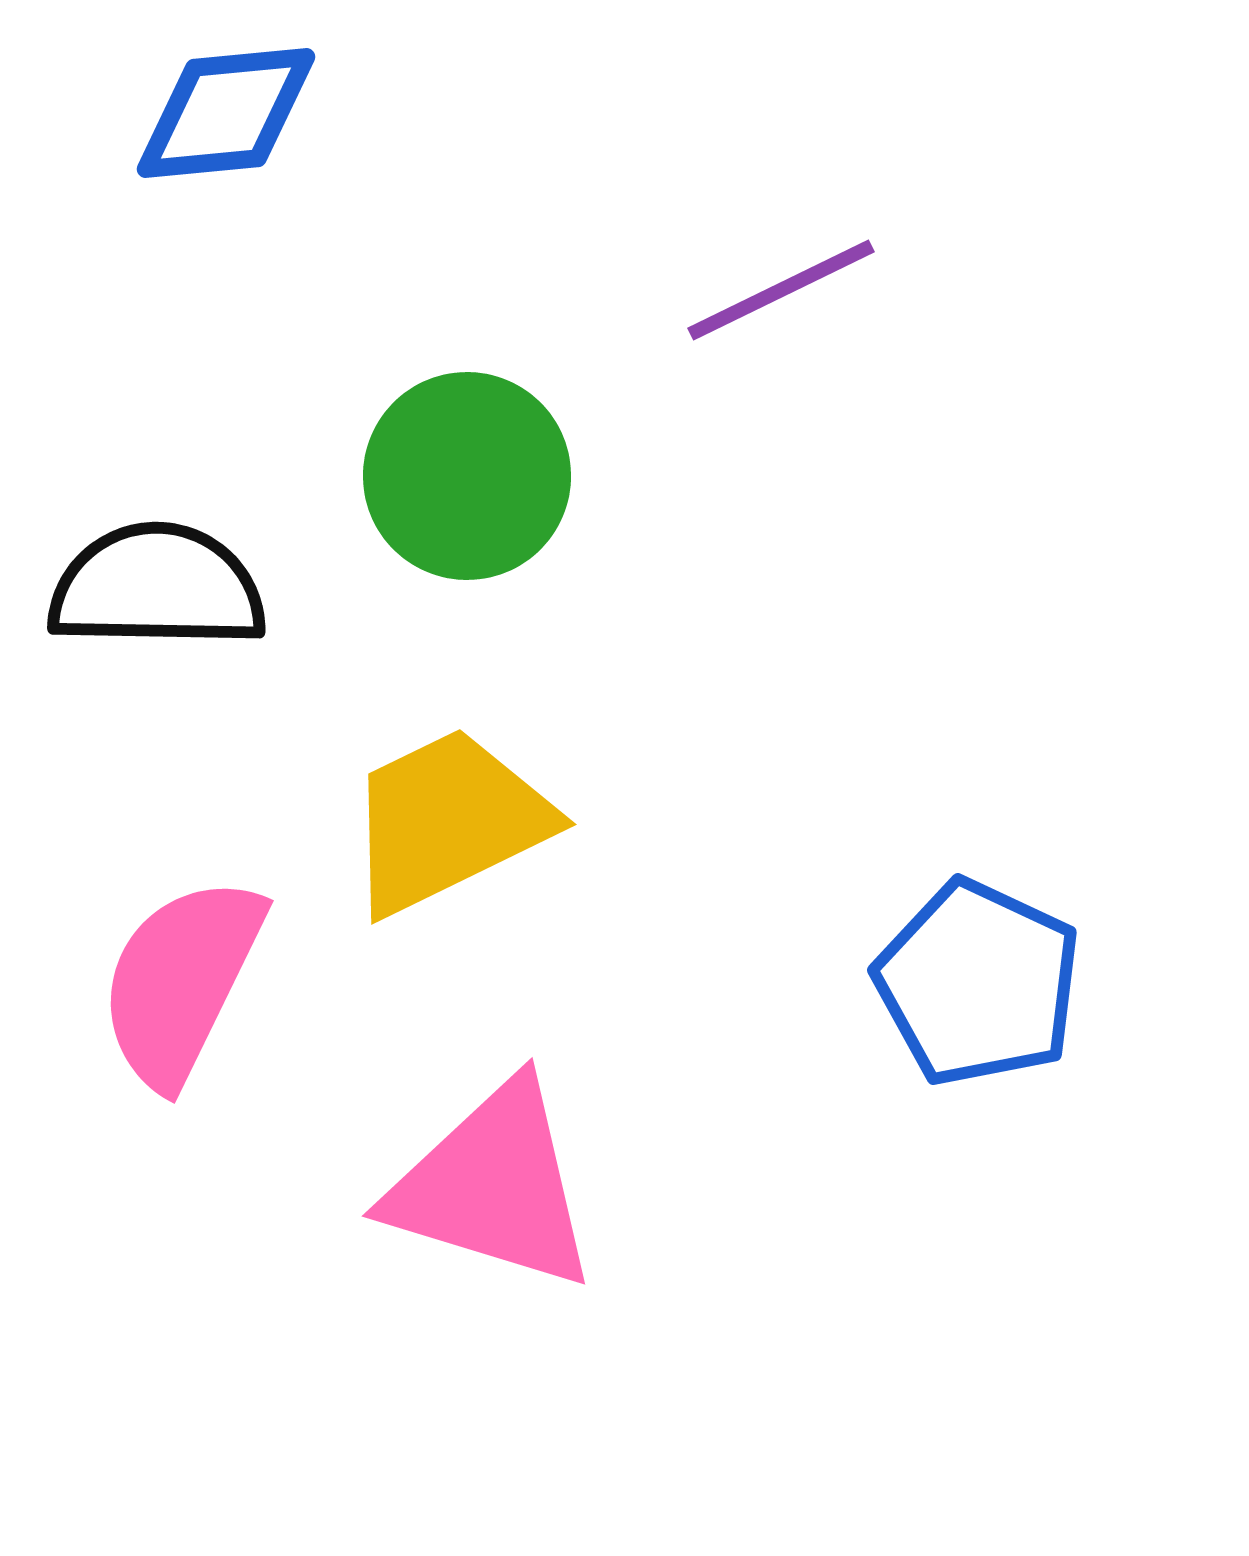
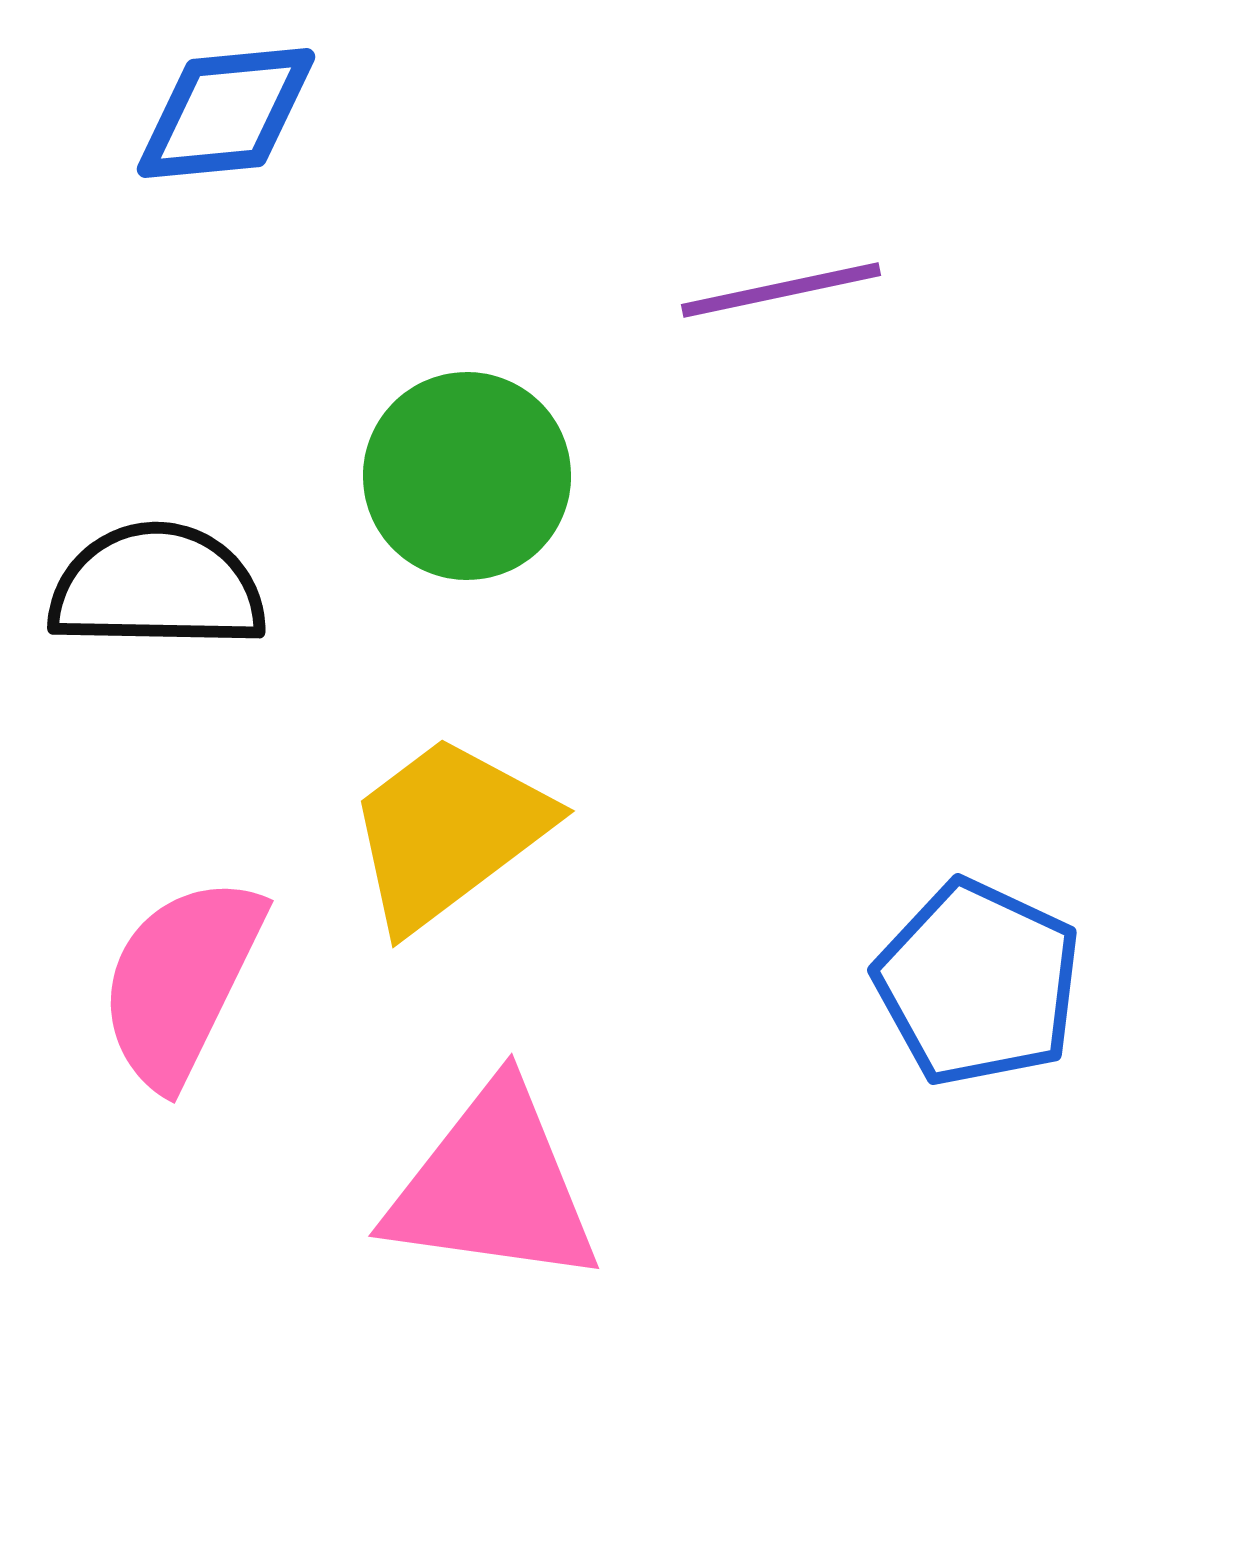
purple line: rotated 14 degrees clockwise
yellow trapezoid: moved 11 px down; rotated 11 degrees counterclockwise
pink triangle: rotated 9 degrees counterclockwise
